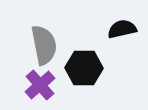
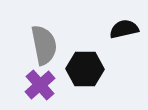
black semicircle: moved 2 px right
black hexagon: moved 1 px right, 1 px down
